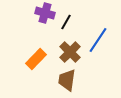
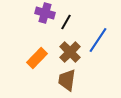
orange rectangle: moved 1 px right, 1 px up
